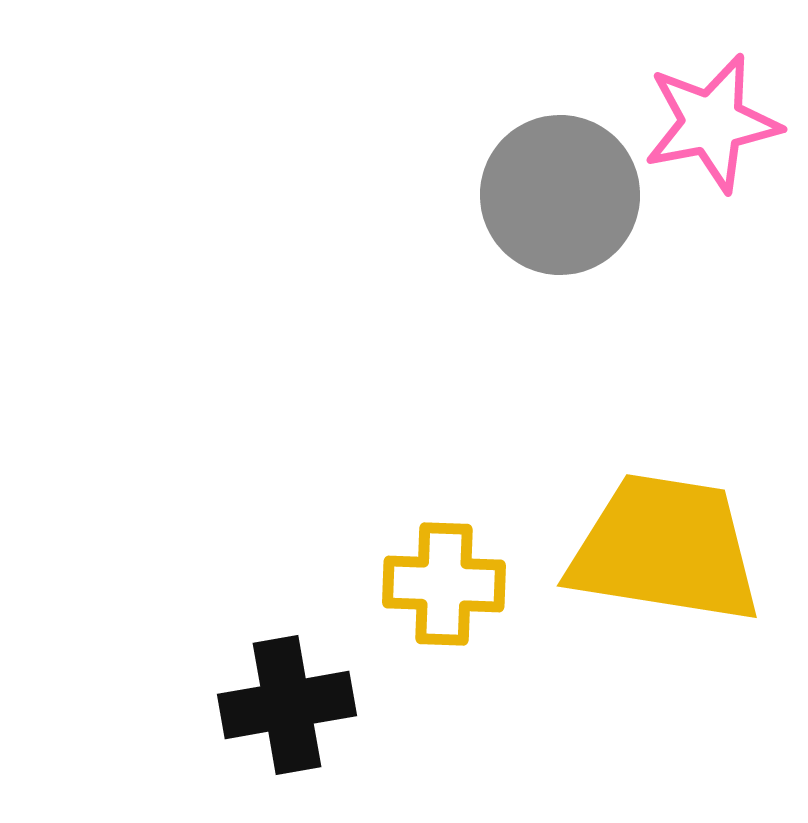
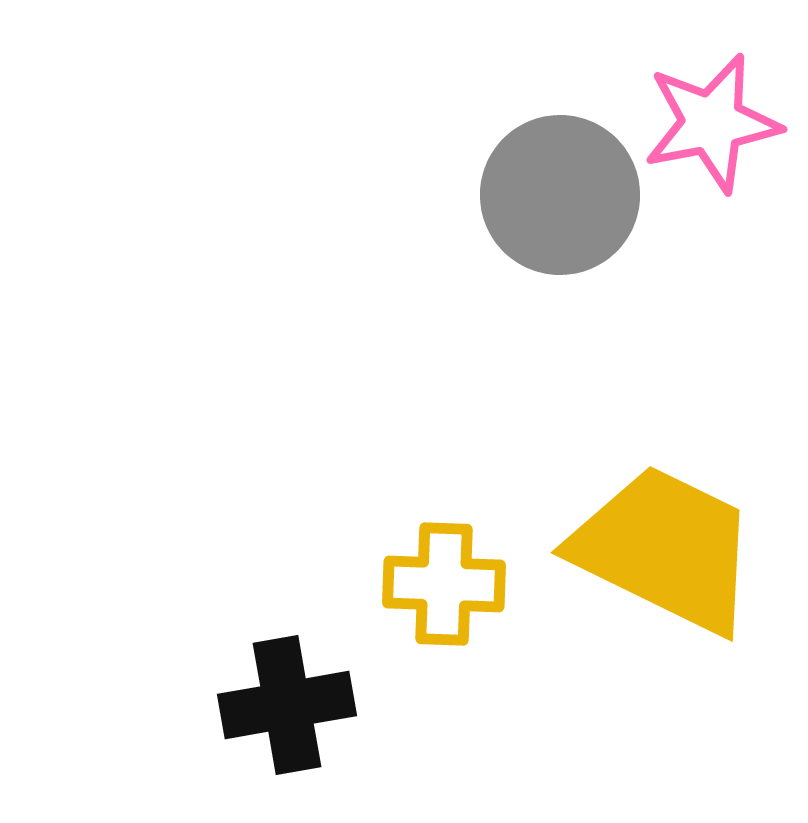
yellow trapezoid: rotated 17 degrees clockwise
